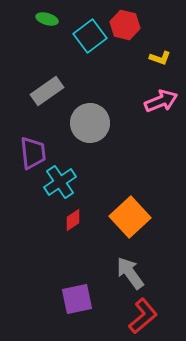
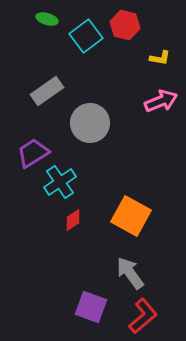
cyan square: moved 4 px left
yellow L-shape: rotated 10 degrees counterclockwise
purple trapezoid: rotated 116 degrees counterclockwise
orange square: moved 1 px right, 1 px up; rotated 18 degrees counterclockwise
purple square: moved 14 px right, 8 px down; rotated 32 degrees clockwise
